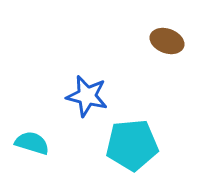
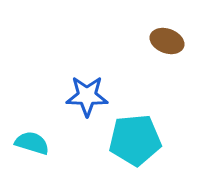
blue star: rotated 12 degrees counterclockwise
cyan pentagon: moved 3 px right, 5 px up
